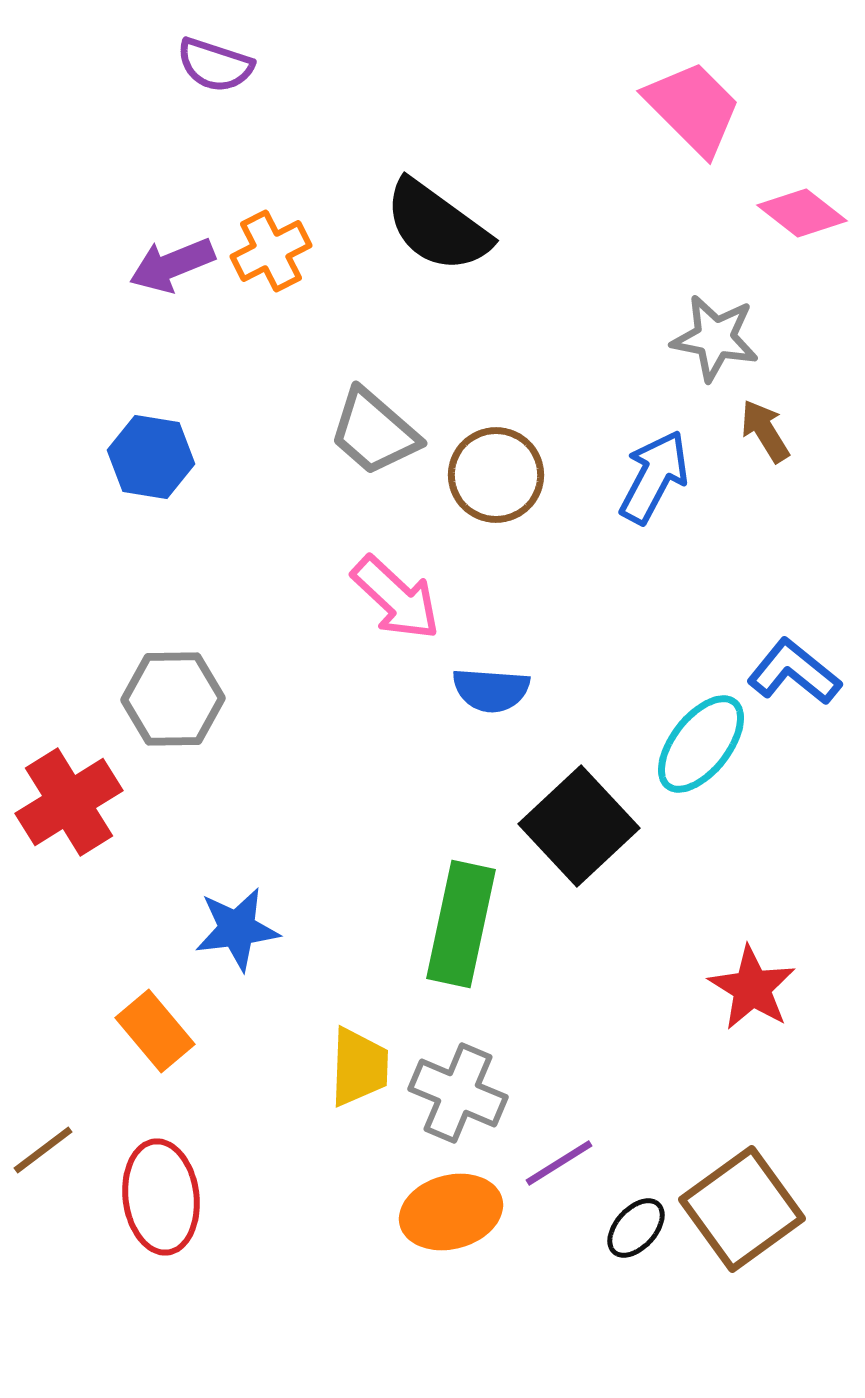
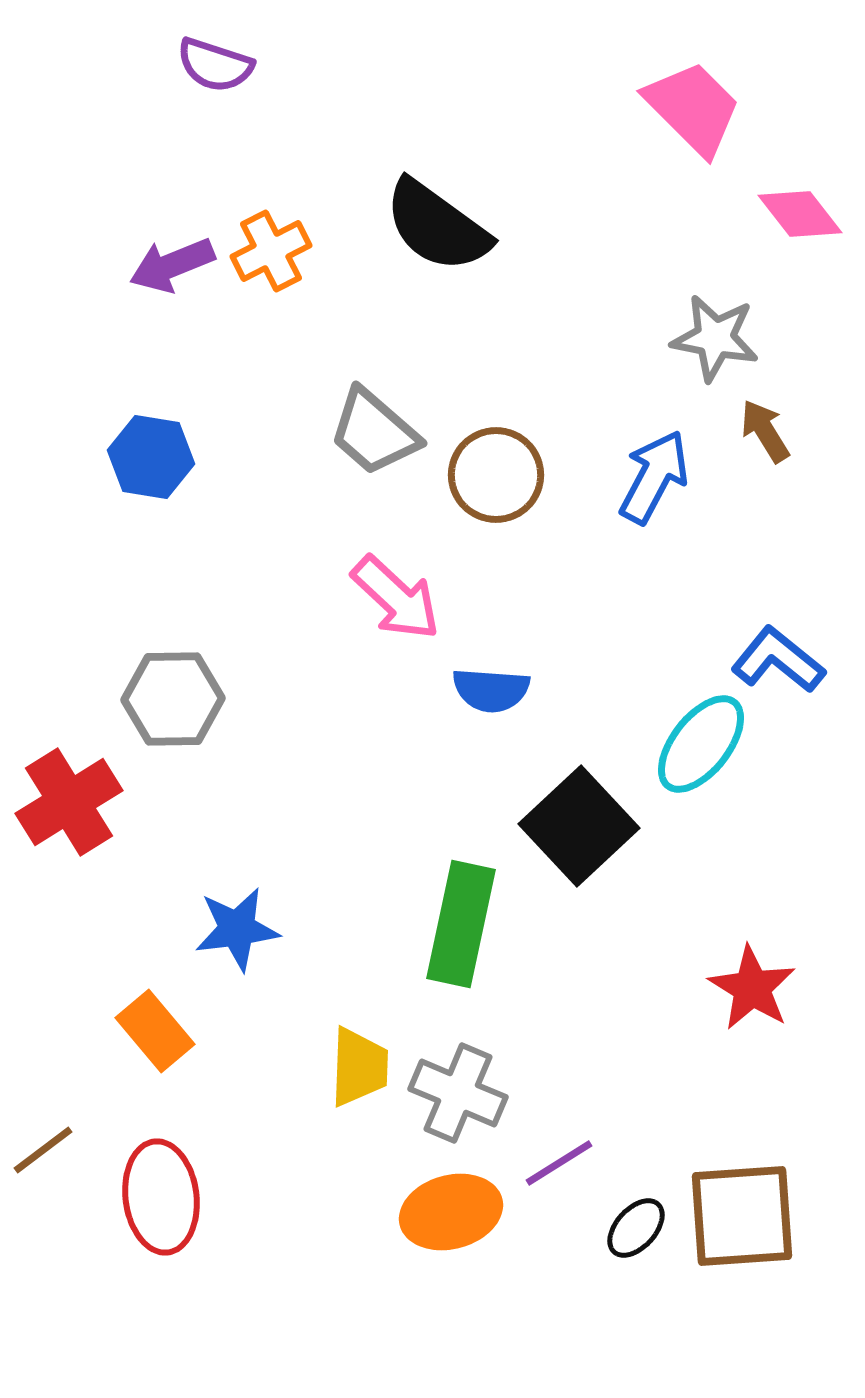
pink diamond: moved 2 px left, 1 px down; rotated 14 degrees clockwise
blue L-shape: moved 16 px left, 12 px up
brown square: moved 7 px down; rotated 32 degrees clockwise
